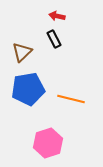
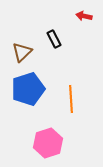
red arrow: moved 27 px right
blue pentagon: rotated 8 degrees counterclockwise
orange line: rotated 72 degrees clockwise
